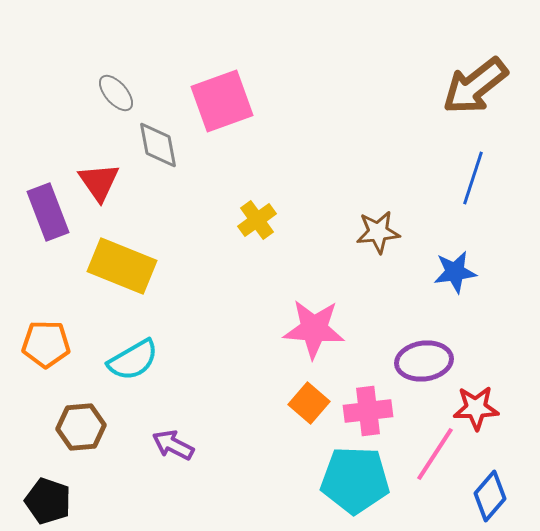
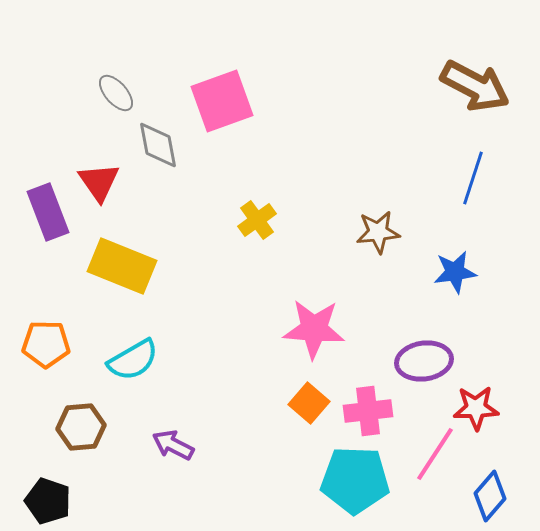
brown arrow: rotated 114 degrees counterclockwise
